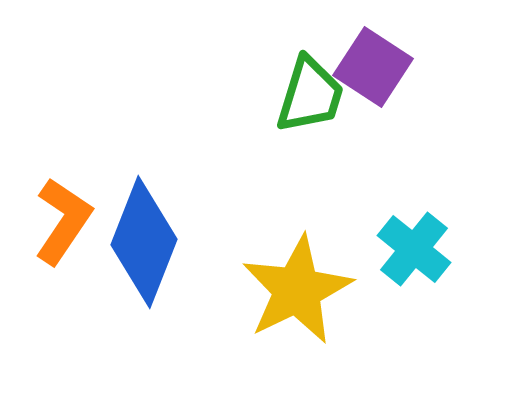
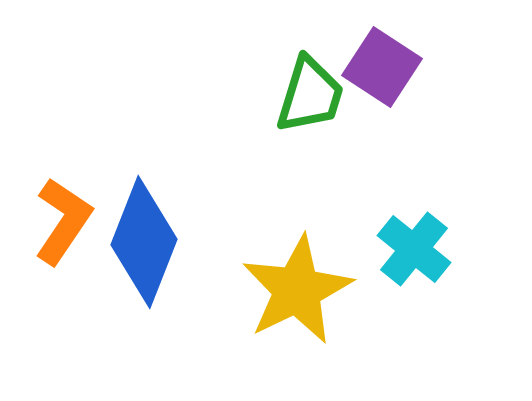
purple square: moved 9 px right
